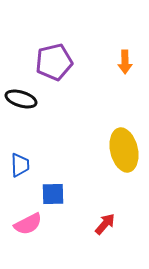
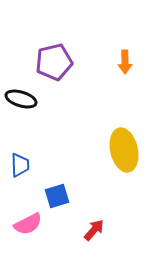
blue square: moved 4 px right, 2 px down; rotated 15 degrees counterclockwise
red arrow: moved 11 px left, 6 px down
